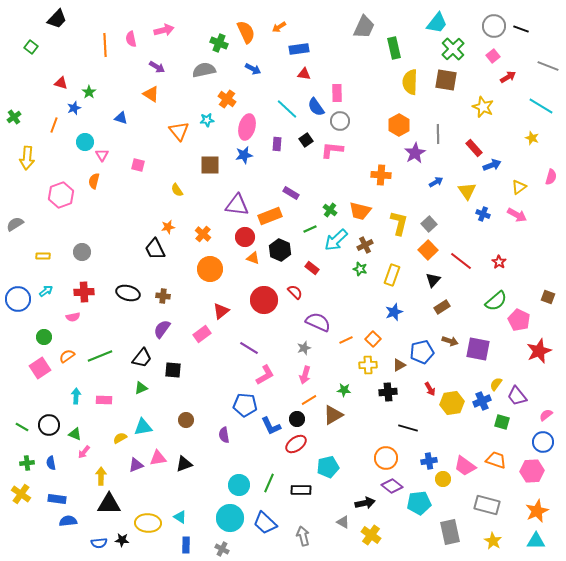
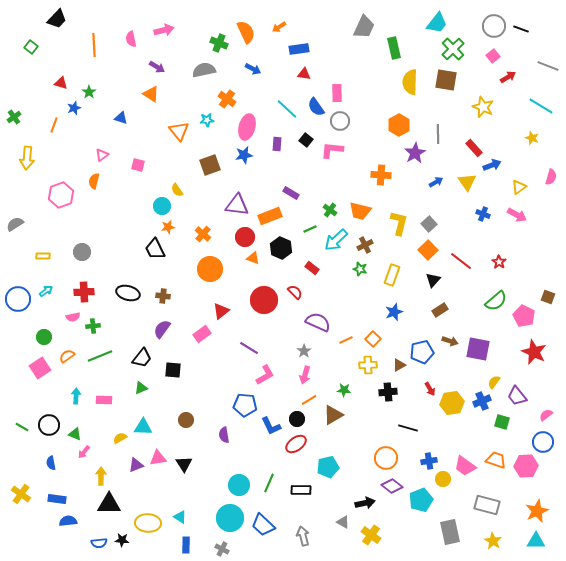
orange line at (105, 45): moved 11 px left
black square at (306, 140): rotated 16 degrees counterclockwise
cyan circle at (85, 142): moved 77 px right, 64 px down
pink triangle at (102, 155): rotated 24 degrees clockwise
brown square at (210, 165): rotated 20 degrees counterclockwise
yellow triangle at (467, 191): moved 9 px up
black hexagon at (280, 250): moved 1 px right, 2 px up
brown rectangle at (442, 307): moved 2 px left, 3 px down
pink pentagon at (519, 320): moved 5 px right, 4 px up
gray star at (304, 348): moved 3 px down; rotated 16 degrees counterclockwise
red star at (539, 351): moved 5 px left, 1 px down; rotated 25 degrees counterclockwise
yellow semicircle at (496, 384): moved 2 px left, 2 px up
cyan triangle at (143, 427): rotated 12 degrees clockwise
green cross at (27, 463): moved 66 px right, 137 px up
black triangle at (184, 464): rotated 42 degrees counterclockwise
pink hexagon at (532, 471): moved 6 px left, 5 px up
cyan pentagon at (419, 503): moved 2 px right, 3 px up; rotated 15 degrees counterclockwise
blue trapezoid at (265, 523): moved 2 px left, 2 px down
